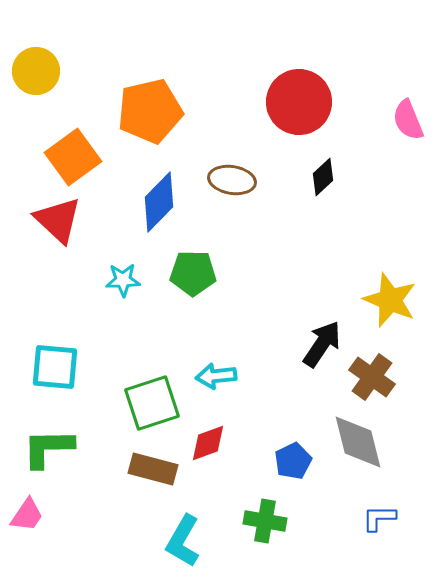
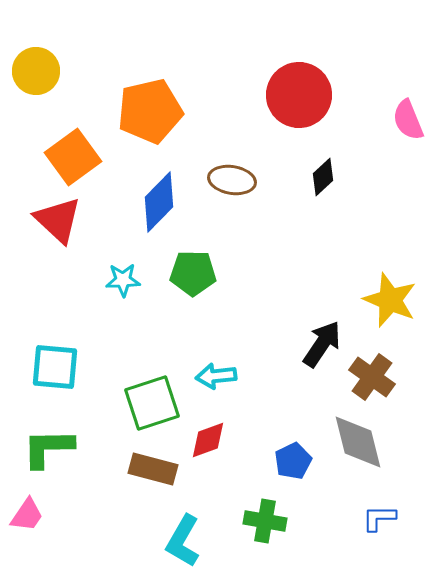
red circle: moved 7 px up
red diamond: moved 3 px up
